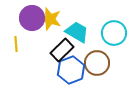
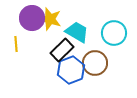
brown circle: moved 2 px left
